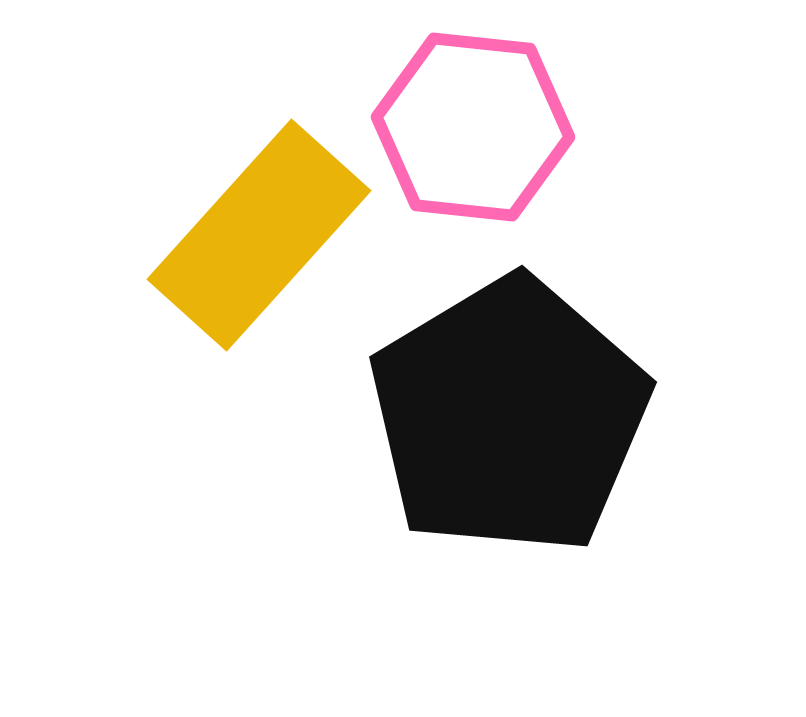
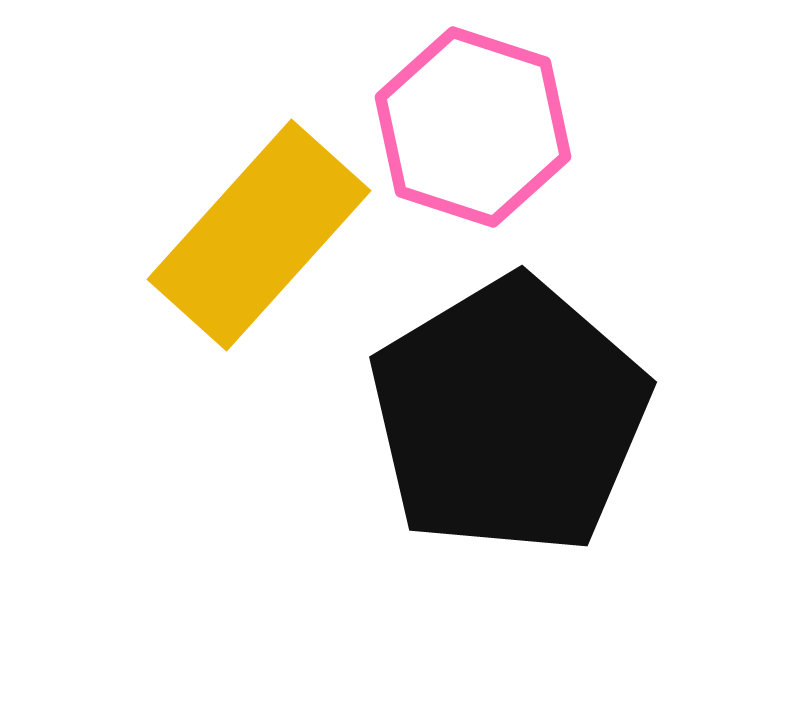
pink hexagon: rotated 12 degrees clockwise
